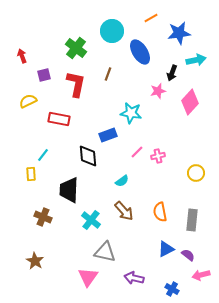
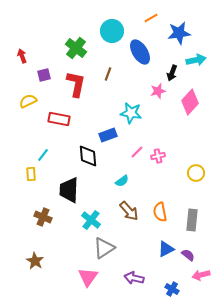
brown arrow: moved 5 px right
gray triangle: moved 1 px left, 4 px up; rotated 45 degrees counterclockwise
